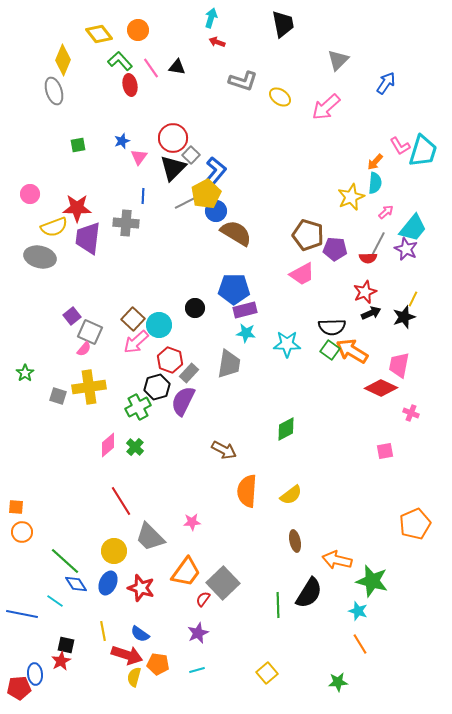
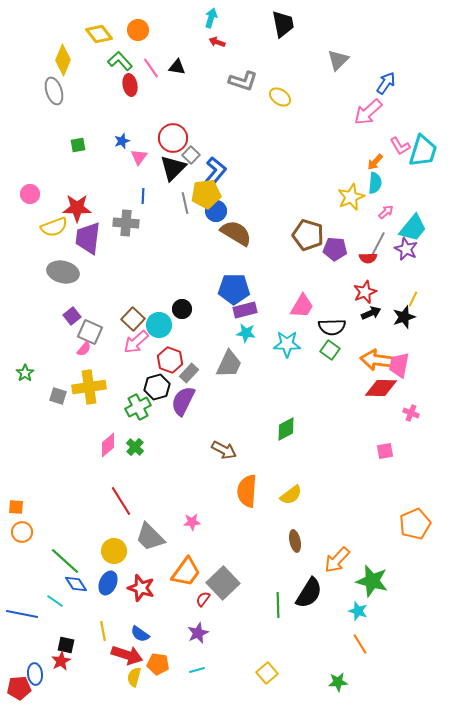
pink arrow at (326, 107): moved 42 px right, 5 px down
yellow pentagon at (206, 194): rotated 20 degrees clockwise
gray line at (185, 203): rotated 75 degrees counterclockwise
gray ellipse at (40, 257): moved 23 px right, 15 px down
pink trapezoid at (302, 274): moved 32 px down; rotated 32 degrees counterclockwise
black circle at (195, 308): moved 13 px left, 1 px down
orange arrow at (352, 351): moved 25 px right, 9 px down; rotated 24 degrees counterclockwise
gray trapezoid at (229, 364): rotated 16 degrees clockwise
red diamond at (381, 388): rotated 24 degrees counterclockwise
orange arrow at (337, 560): rotated 60 degrees counterclockwise
